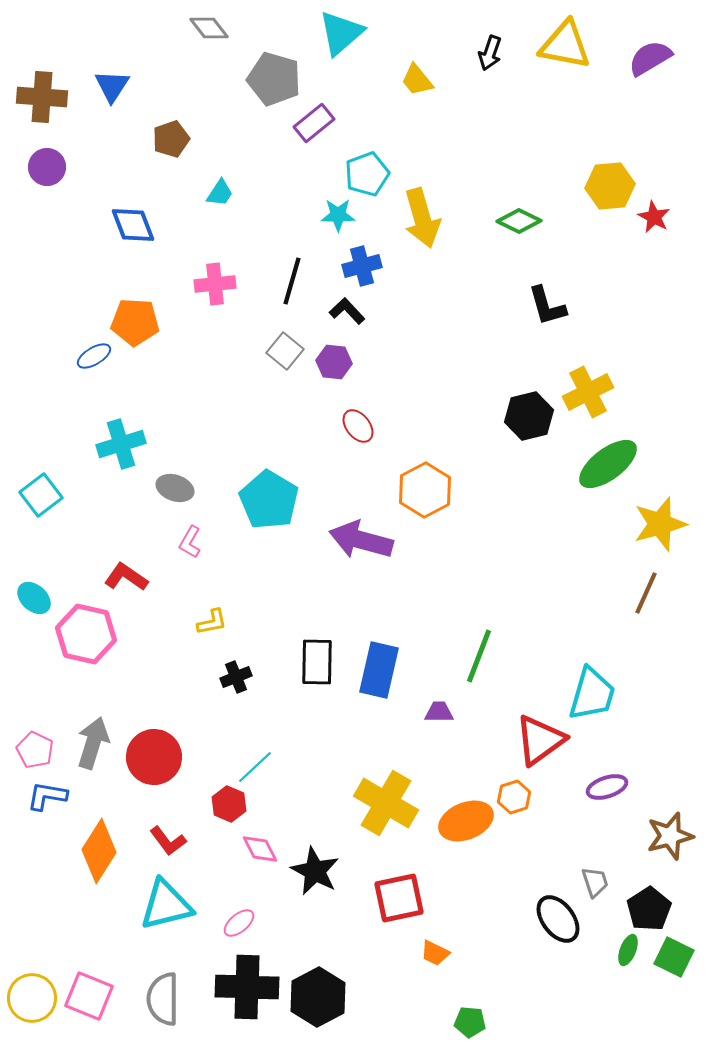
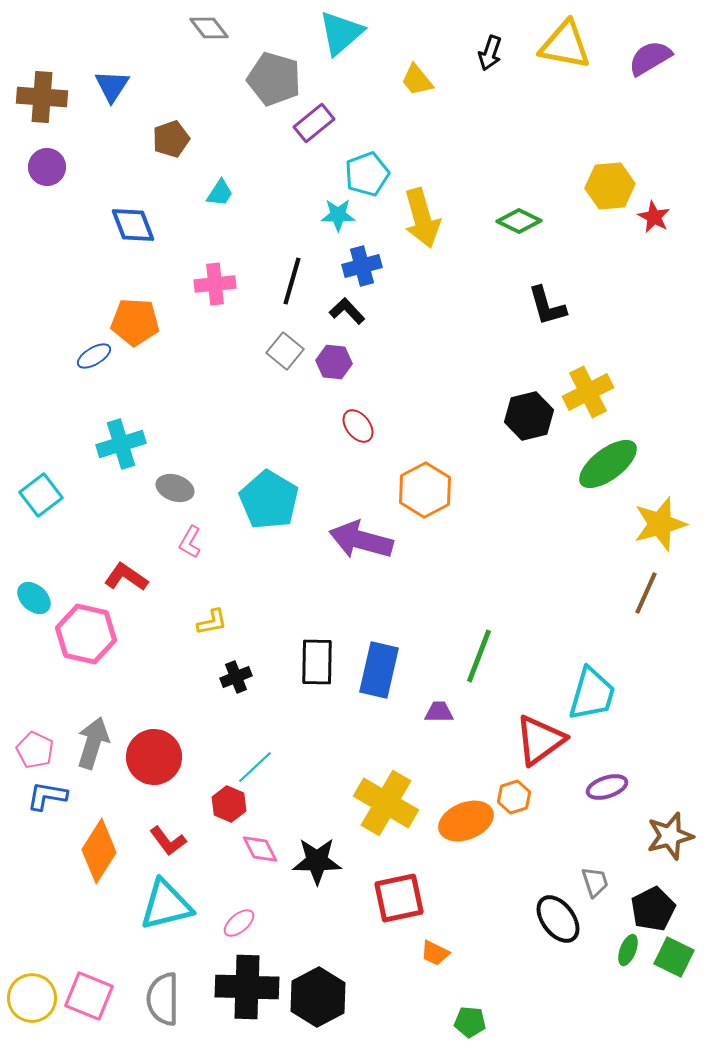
black star at (315, 871): moved 2 px right, 10 px up; rotated 27 degrees counterclockwise
black pentagon at (649, 909): moved 4 px right; rotated 6 degrees clockwise
